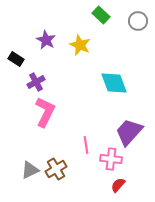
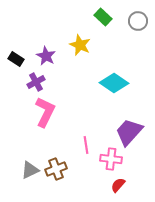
green rectangle: moved 2 px right, 2 px down
purple star: moved 16 px down
cyan diamond: rotated 36 degrees counterclockwise
brown cross: rotated 10 degrees clockwise
